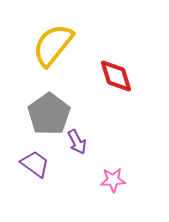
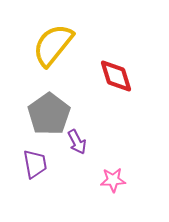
purple trapezoid: rotated 44 degrees clockwise
